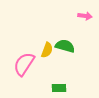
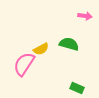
green semicircle: moved 4 px right, 2 px up
yellow semicircle: moved 6 px left, 1 px up; rotated 42 degrees clockwise
green rectangle: moved 18 px right; rotated 24 degrees clockwise
